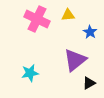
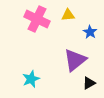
cyan star: moved 1 px right, 6 px down; rotated 12 degrees counterclockwise
